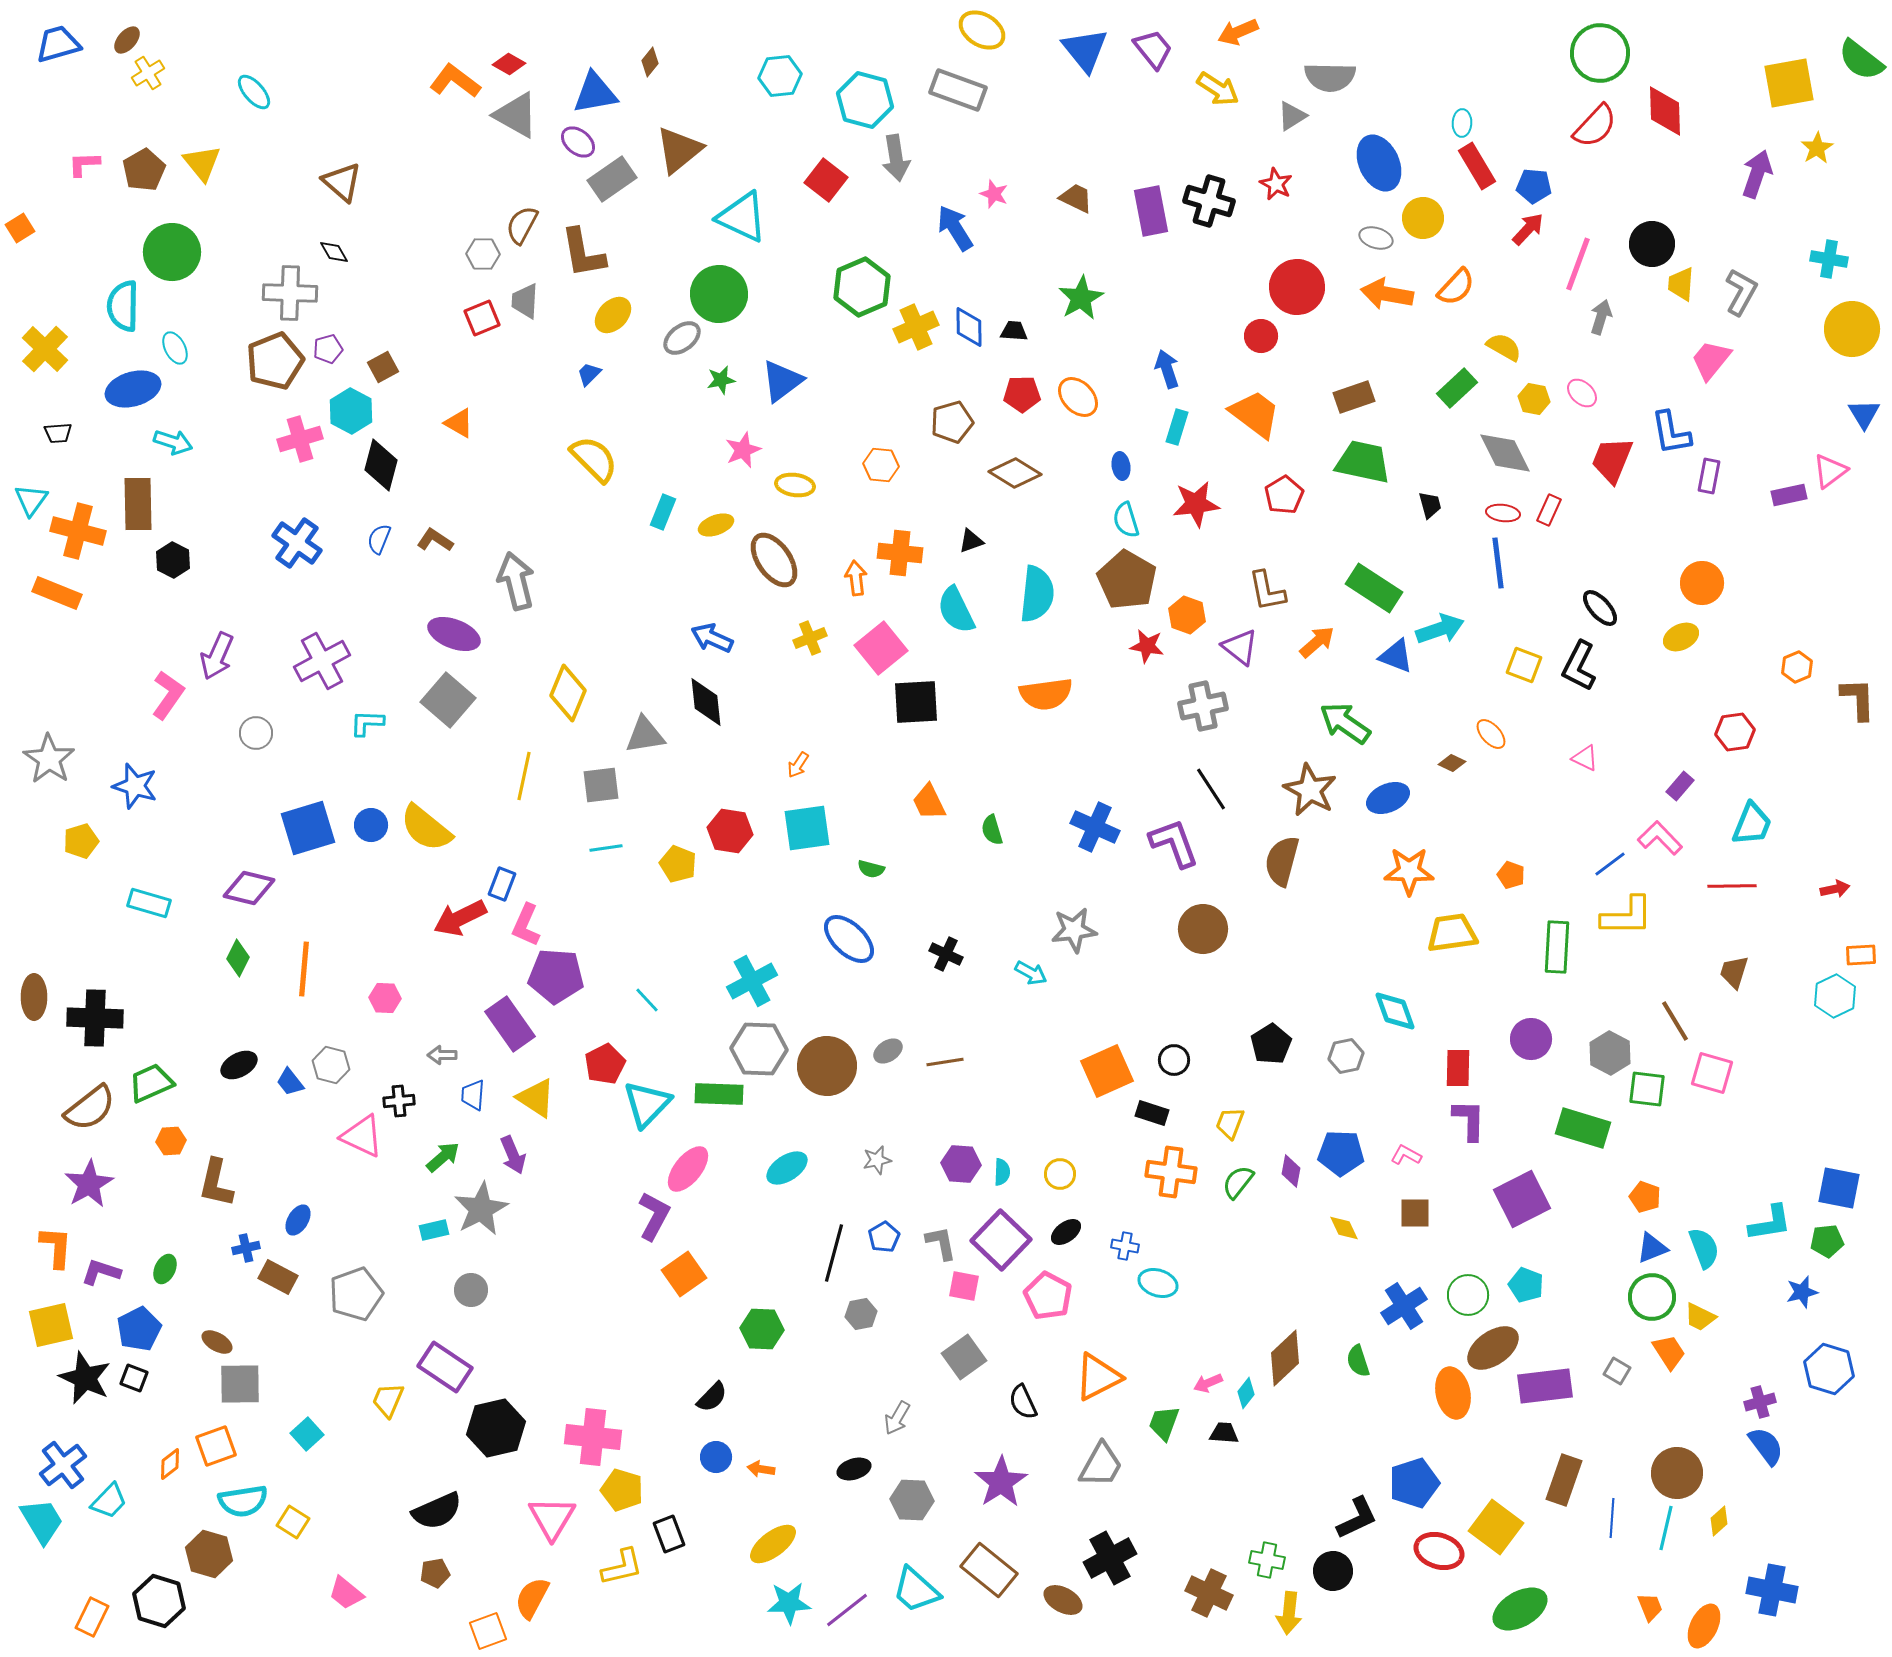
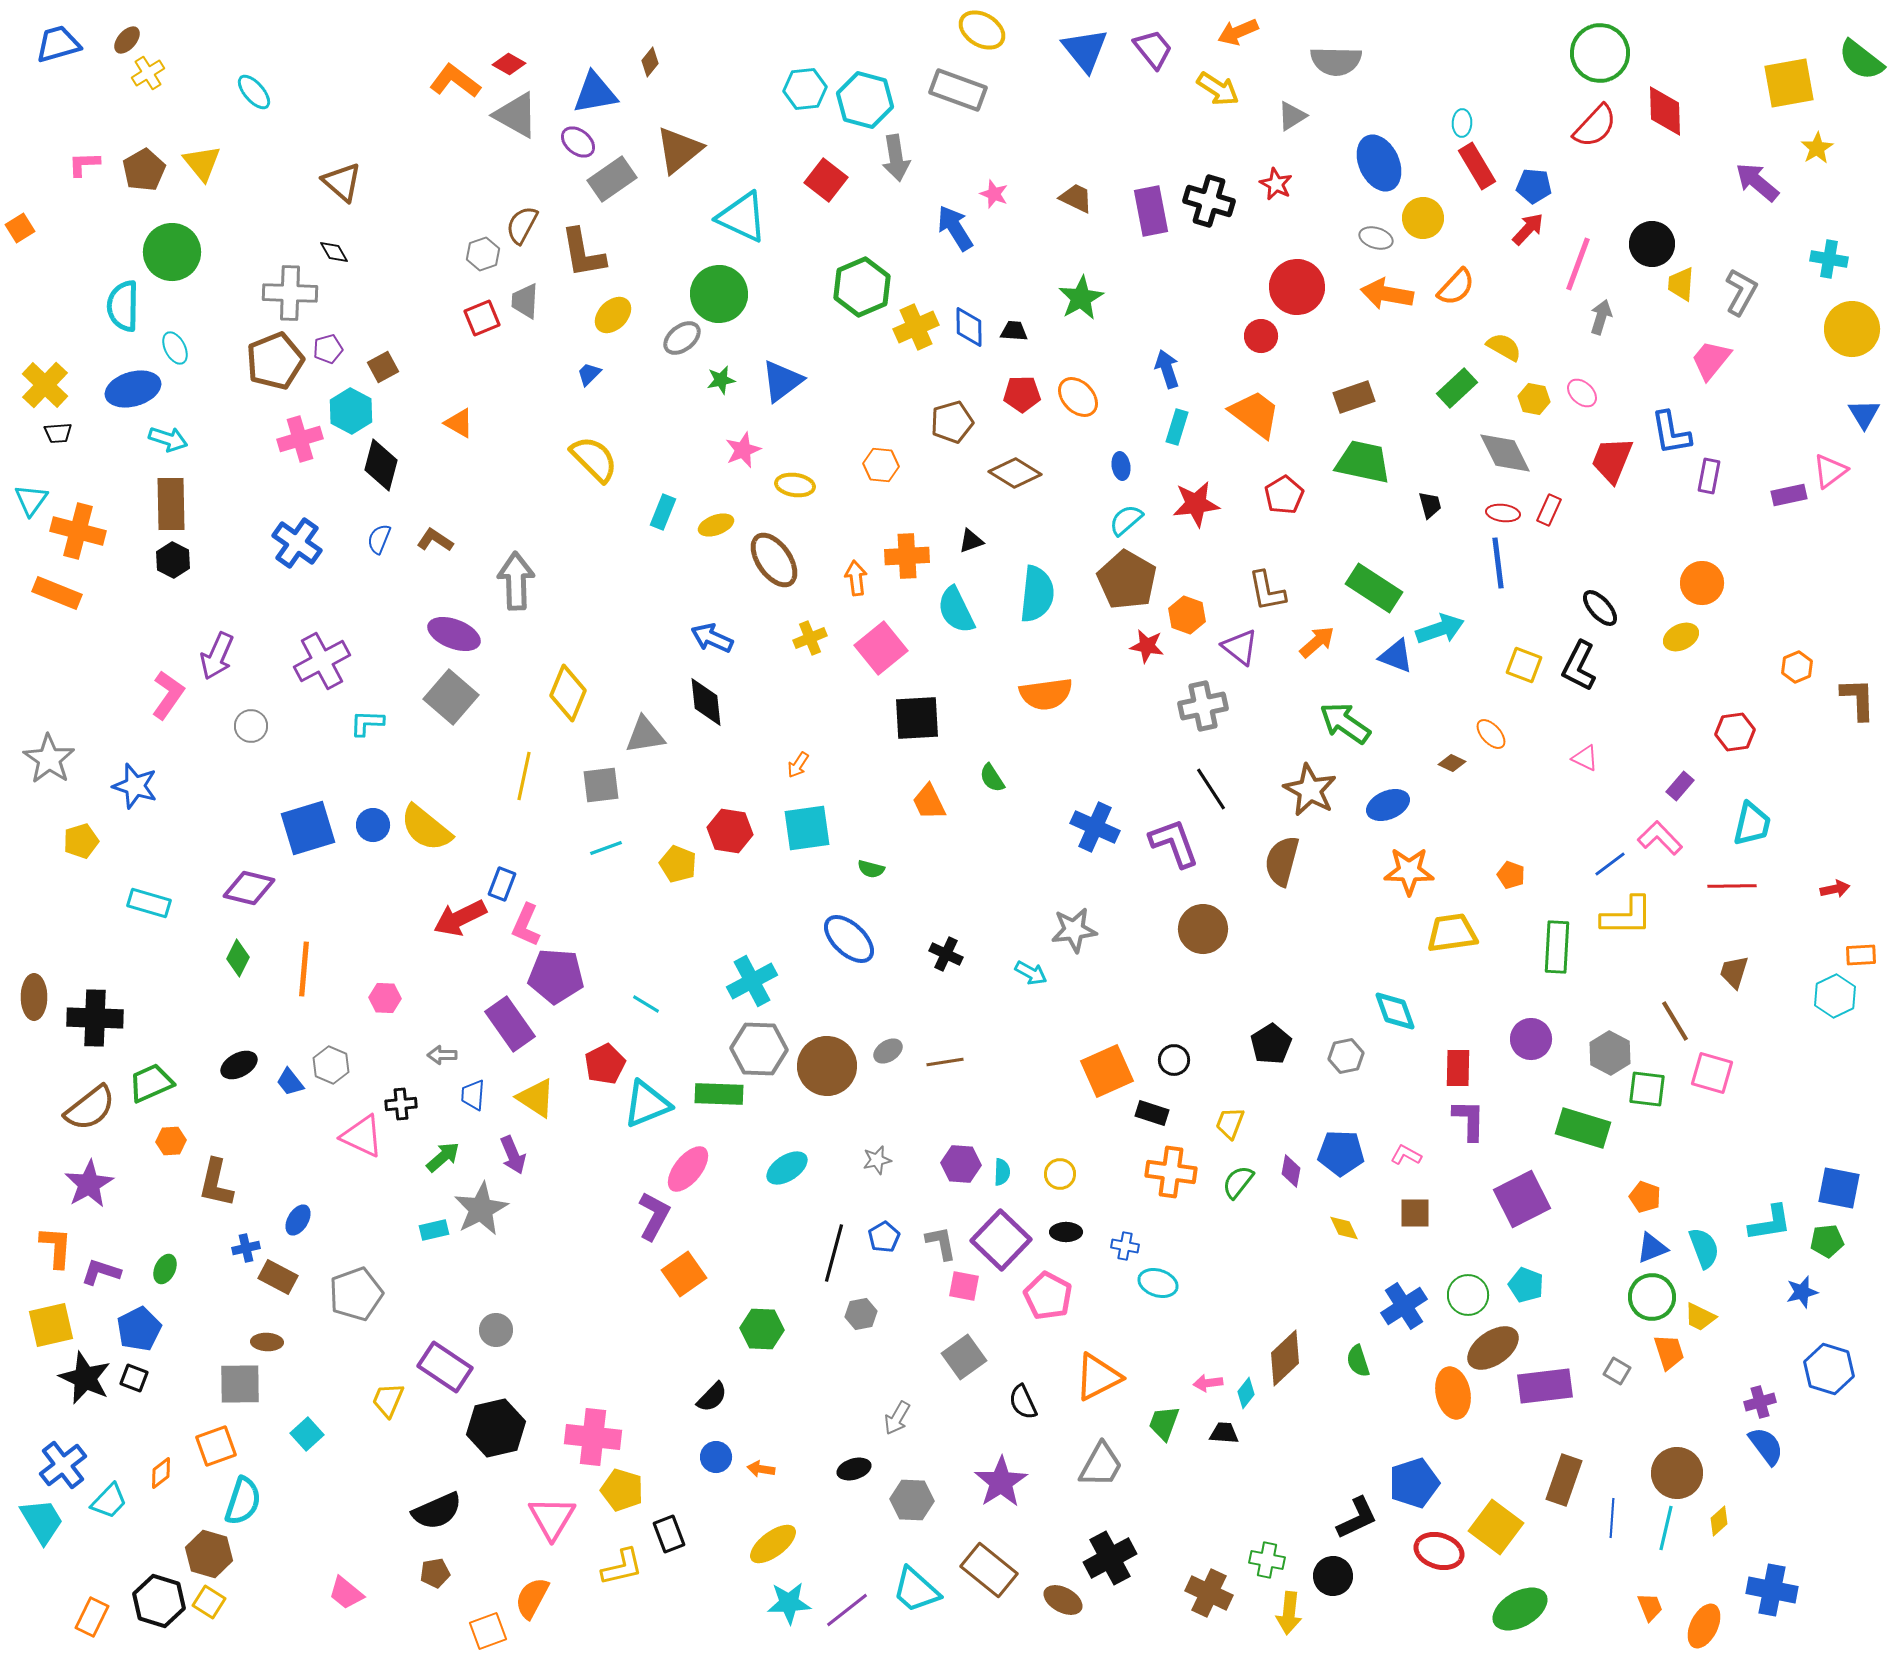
cyan hexagon at (780, 76): moved 25 px right, 13 px down
gray semicircle at (1330, 77): moved 6 px right, 16 px up
purple arrow at (1757, 174): moved 8 px down; rotated 69 degrees counterclockwise
gray hexagon at (483, 254): rotated 20 degrees counterclockwise
yellow cross at (45, 349): moved 36 px down
cyan arrow at (173, 442): moved 5 px left, 3 px up
brown rectangle at (138, 504): moved 33 px right
cyan semicircle at (1126, 520): rotated 66 degrees clockwise
orange cross at (900, 553): moved 7 px right, 3 px down; rotated 9 degrees counterclockwise
gray arrow at (516, 581): rotated 12 degrees clockwise
gray square at (448, 700): moved 3 px right, 3 px up
black square at (916, 702): moved 1 px right, 16 px down
gray circle at (256, 733): moved 5 px left, 7 px up
blue ellipse at (1388, 798): moved 7 px down
cyan trapezoid at (1752, 824): rotated 9 degrees counterclockwise
blue circle at (371, 825): moved 2 px right
green semicircle at (992, 830): moved 52 px up; rotated 16 degrees counterclockwise
cyan line at (606, 848): rotated 12 degrees counterclockwise
cyan line at (647, 1000): moved 1 px left, 4 px down; rotated 16 degrees counterclockwise
gray hexagon at (331, 1065): rotated 9 degrees clockwise
black cross at (399, 1101): moved 2 px right, 3 px down
cyan triangle at (647, 1104): rotated 24 degrees clockwise
black ellipse at (1066, 1232): rotated 36 degrees clockwise
gray circle at (471, 1290): moved 25 px right, 40 px down
brown ellipse at (217, 1342): moved 50 px right; rotated 28 degrees counterclockwise
orange trapezoid at (1669, 1352): rotated 15 degrees clockwise
pink arrow at (1208, 1383): rotated 16 degrees clockwise
orange diamond at (170, 1464): moved 9 px left, 9 px down
cyan semicircle at (243, 1501): rotated 63 degrees counterclockwise
yellow square at (293, 1522): moved 84 px left, 80 px down
black circle at (1333, 1571): moved 5 px down
